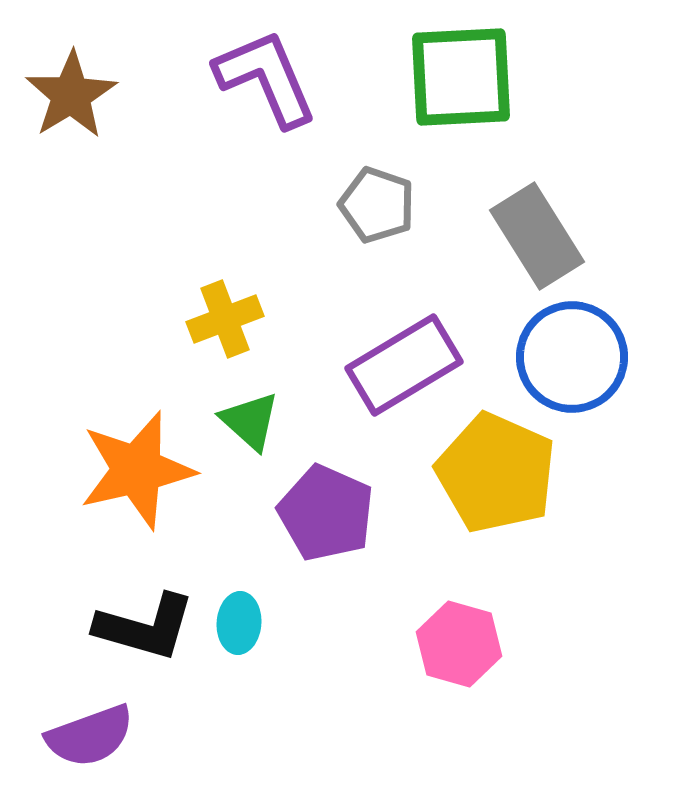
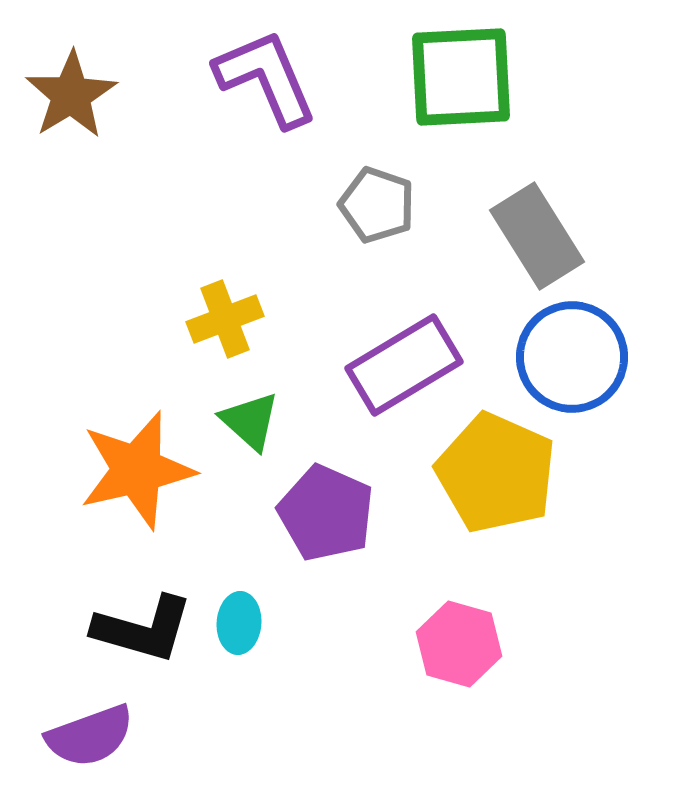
black L-shape: moved 2 px left, 2 px down
